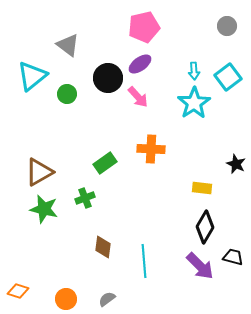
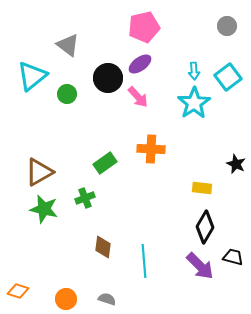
gray semicircle: rotated 54 degrees clockwise
